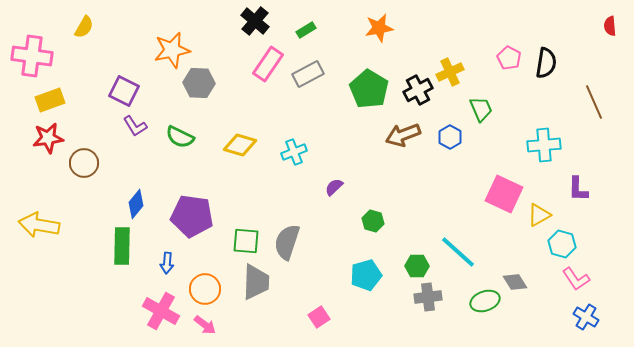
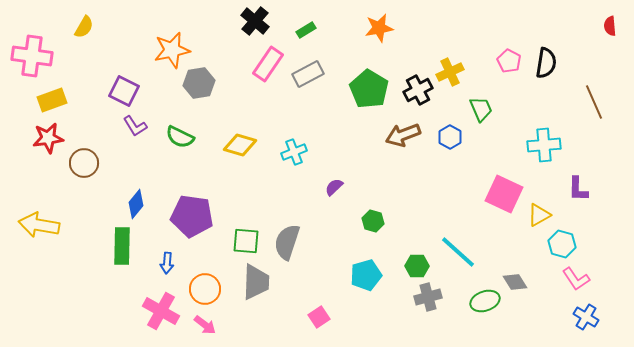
pink pentagon at (509, 58): moved 3 px down
gray hexagon at (199, 83): rotated 12 degrees counterclockwise
yellow rectangle at (50, 100): moved 2 px right
gray cross at (428, 297): rotated 8 degrees counterclockwise
